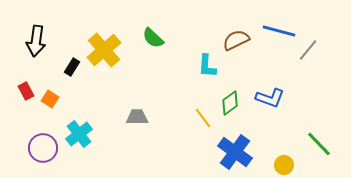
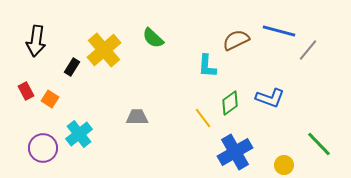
blue cross: rotated 24 degrees clockwise
